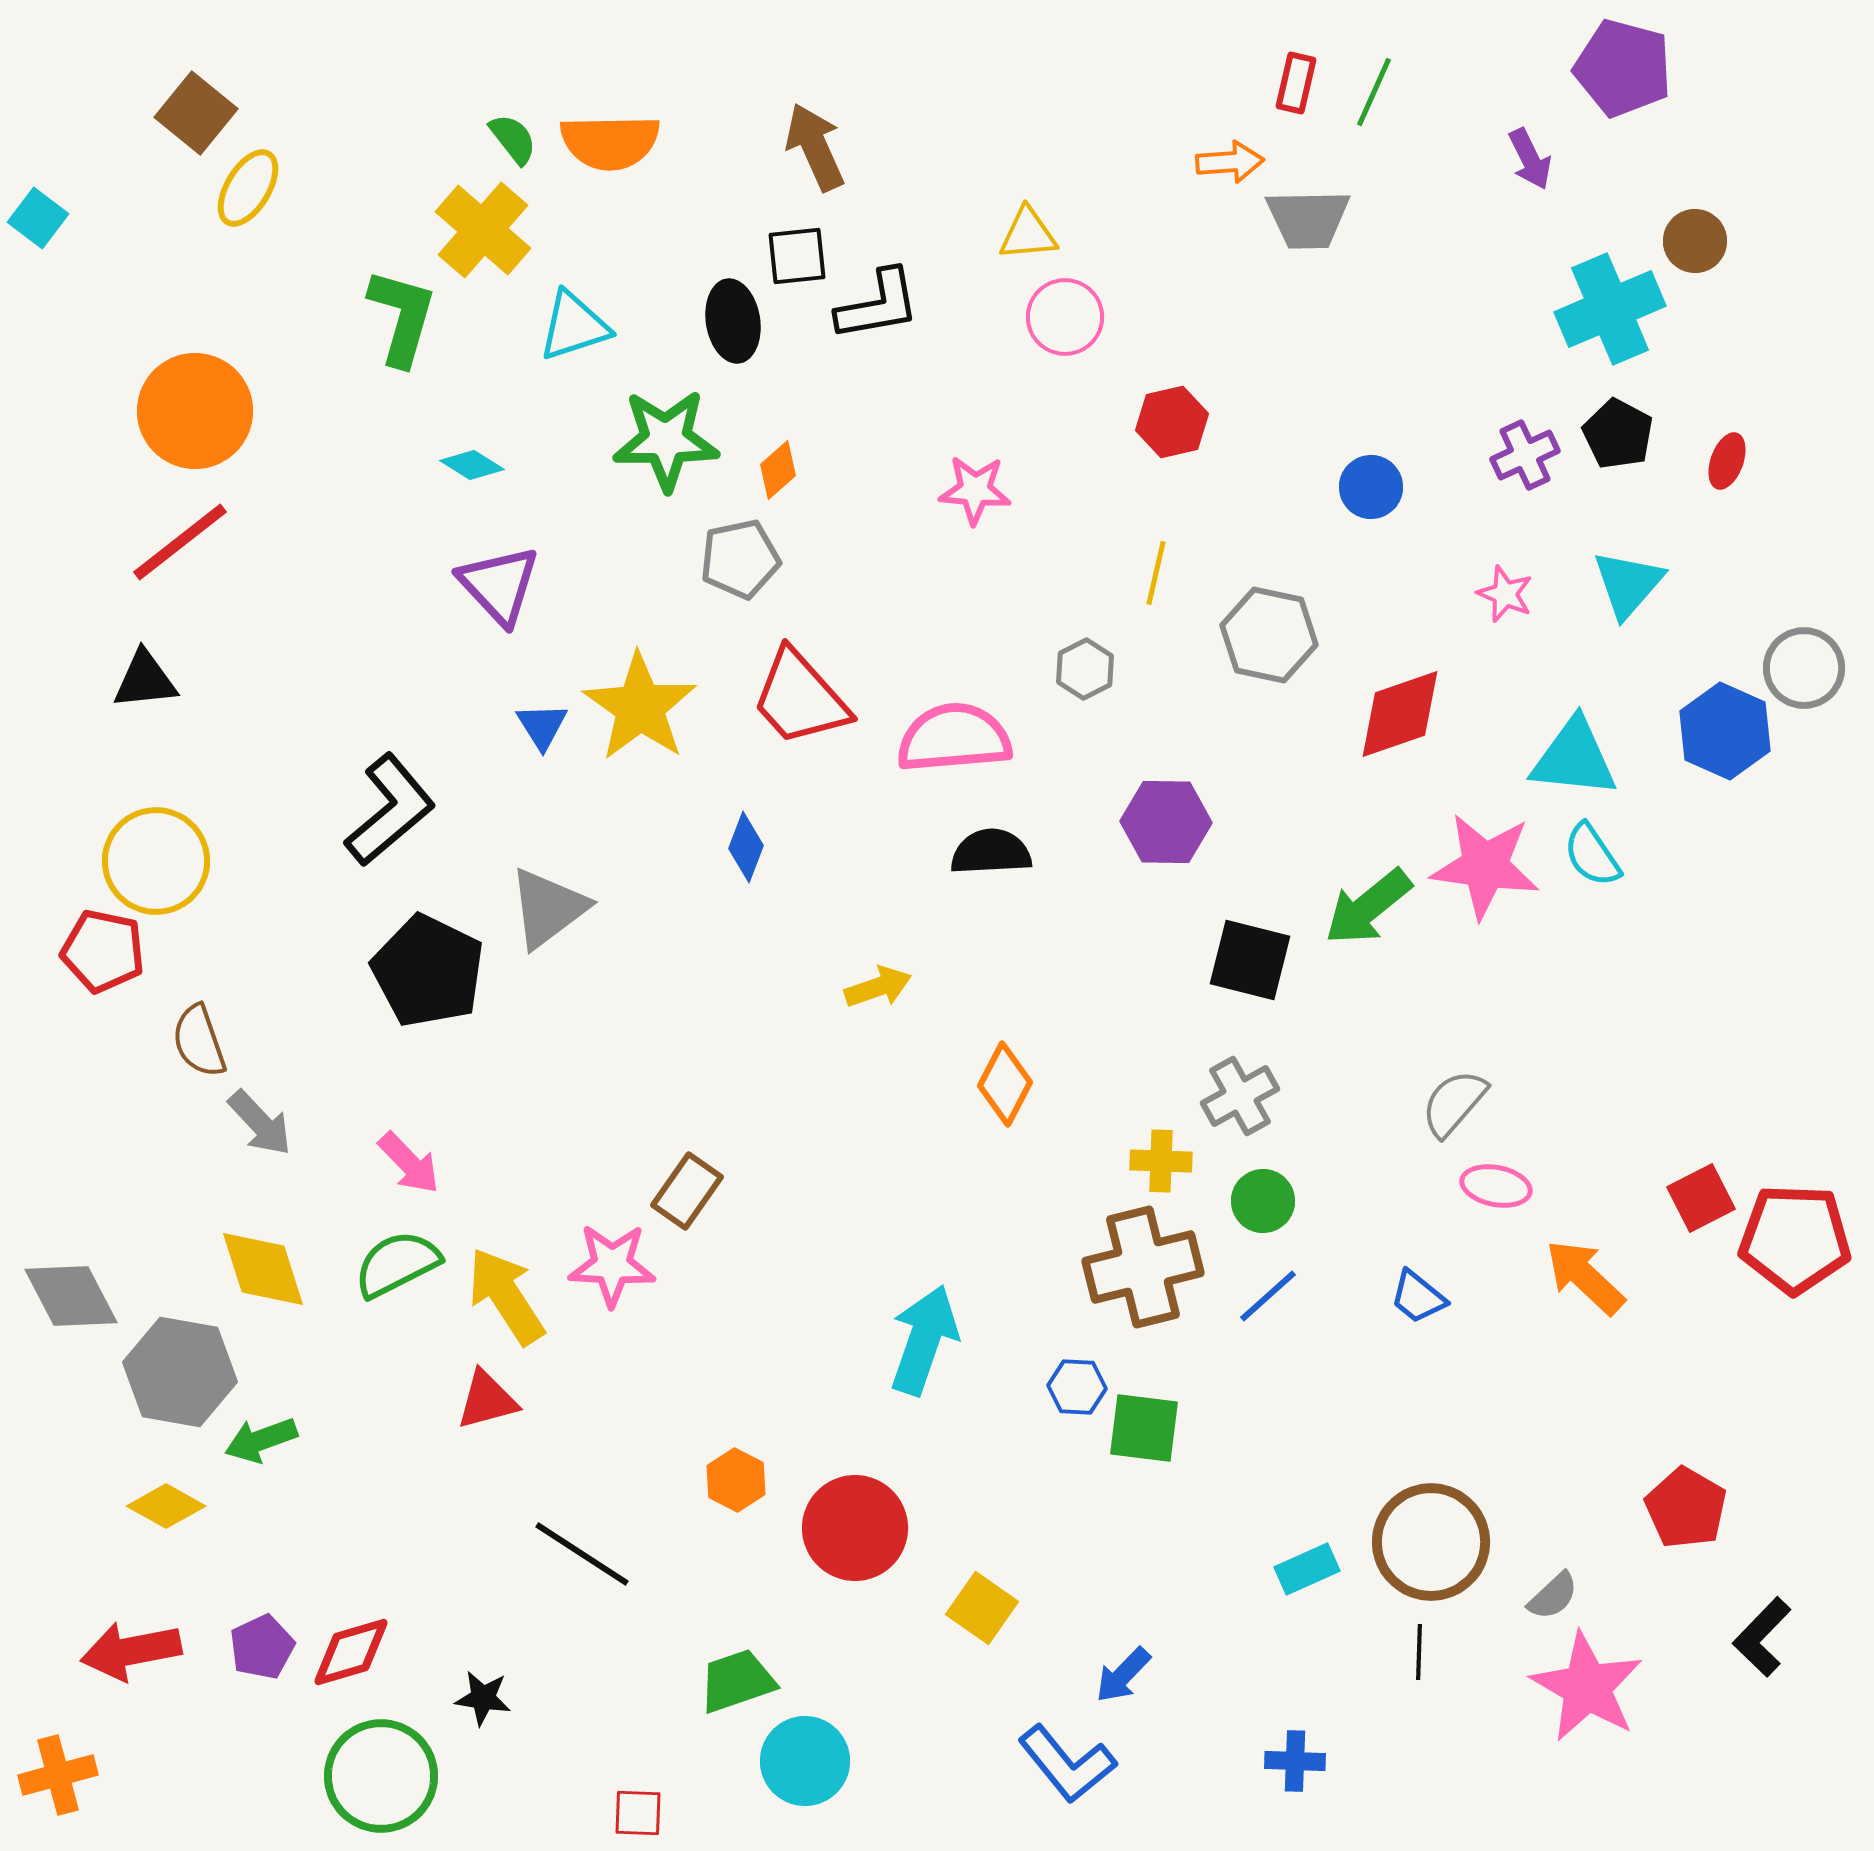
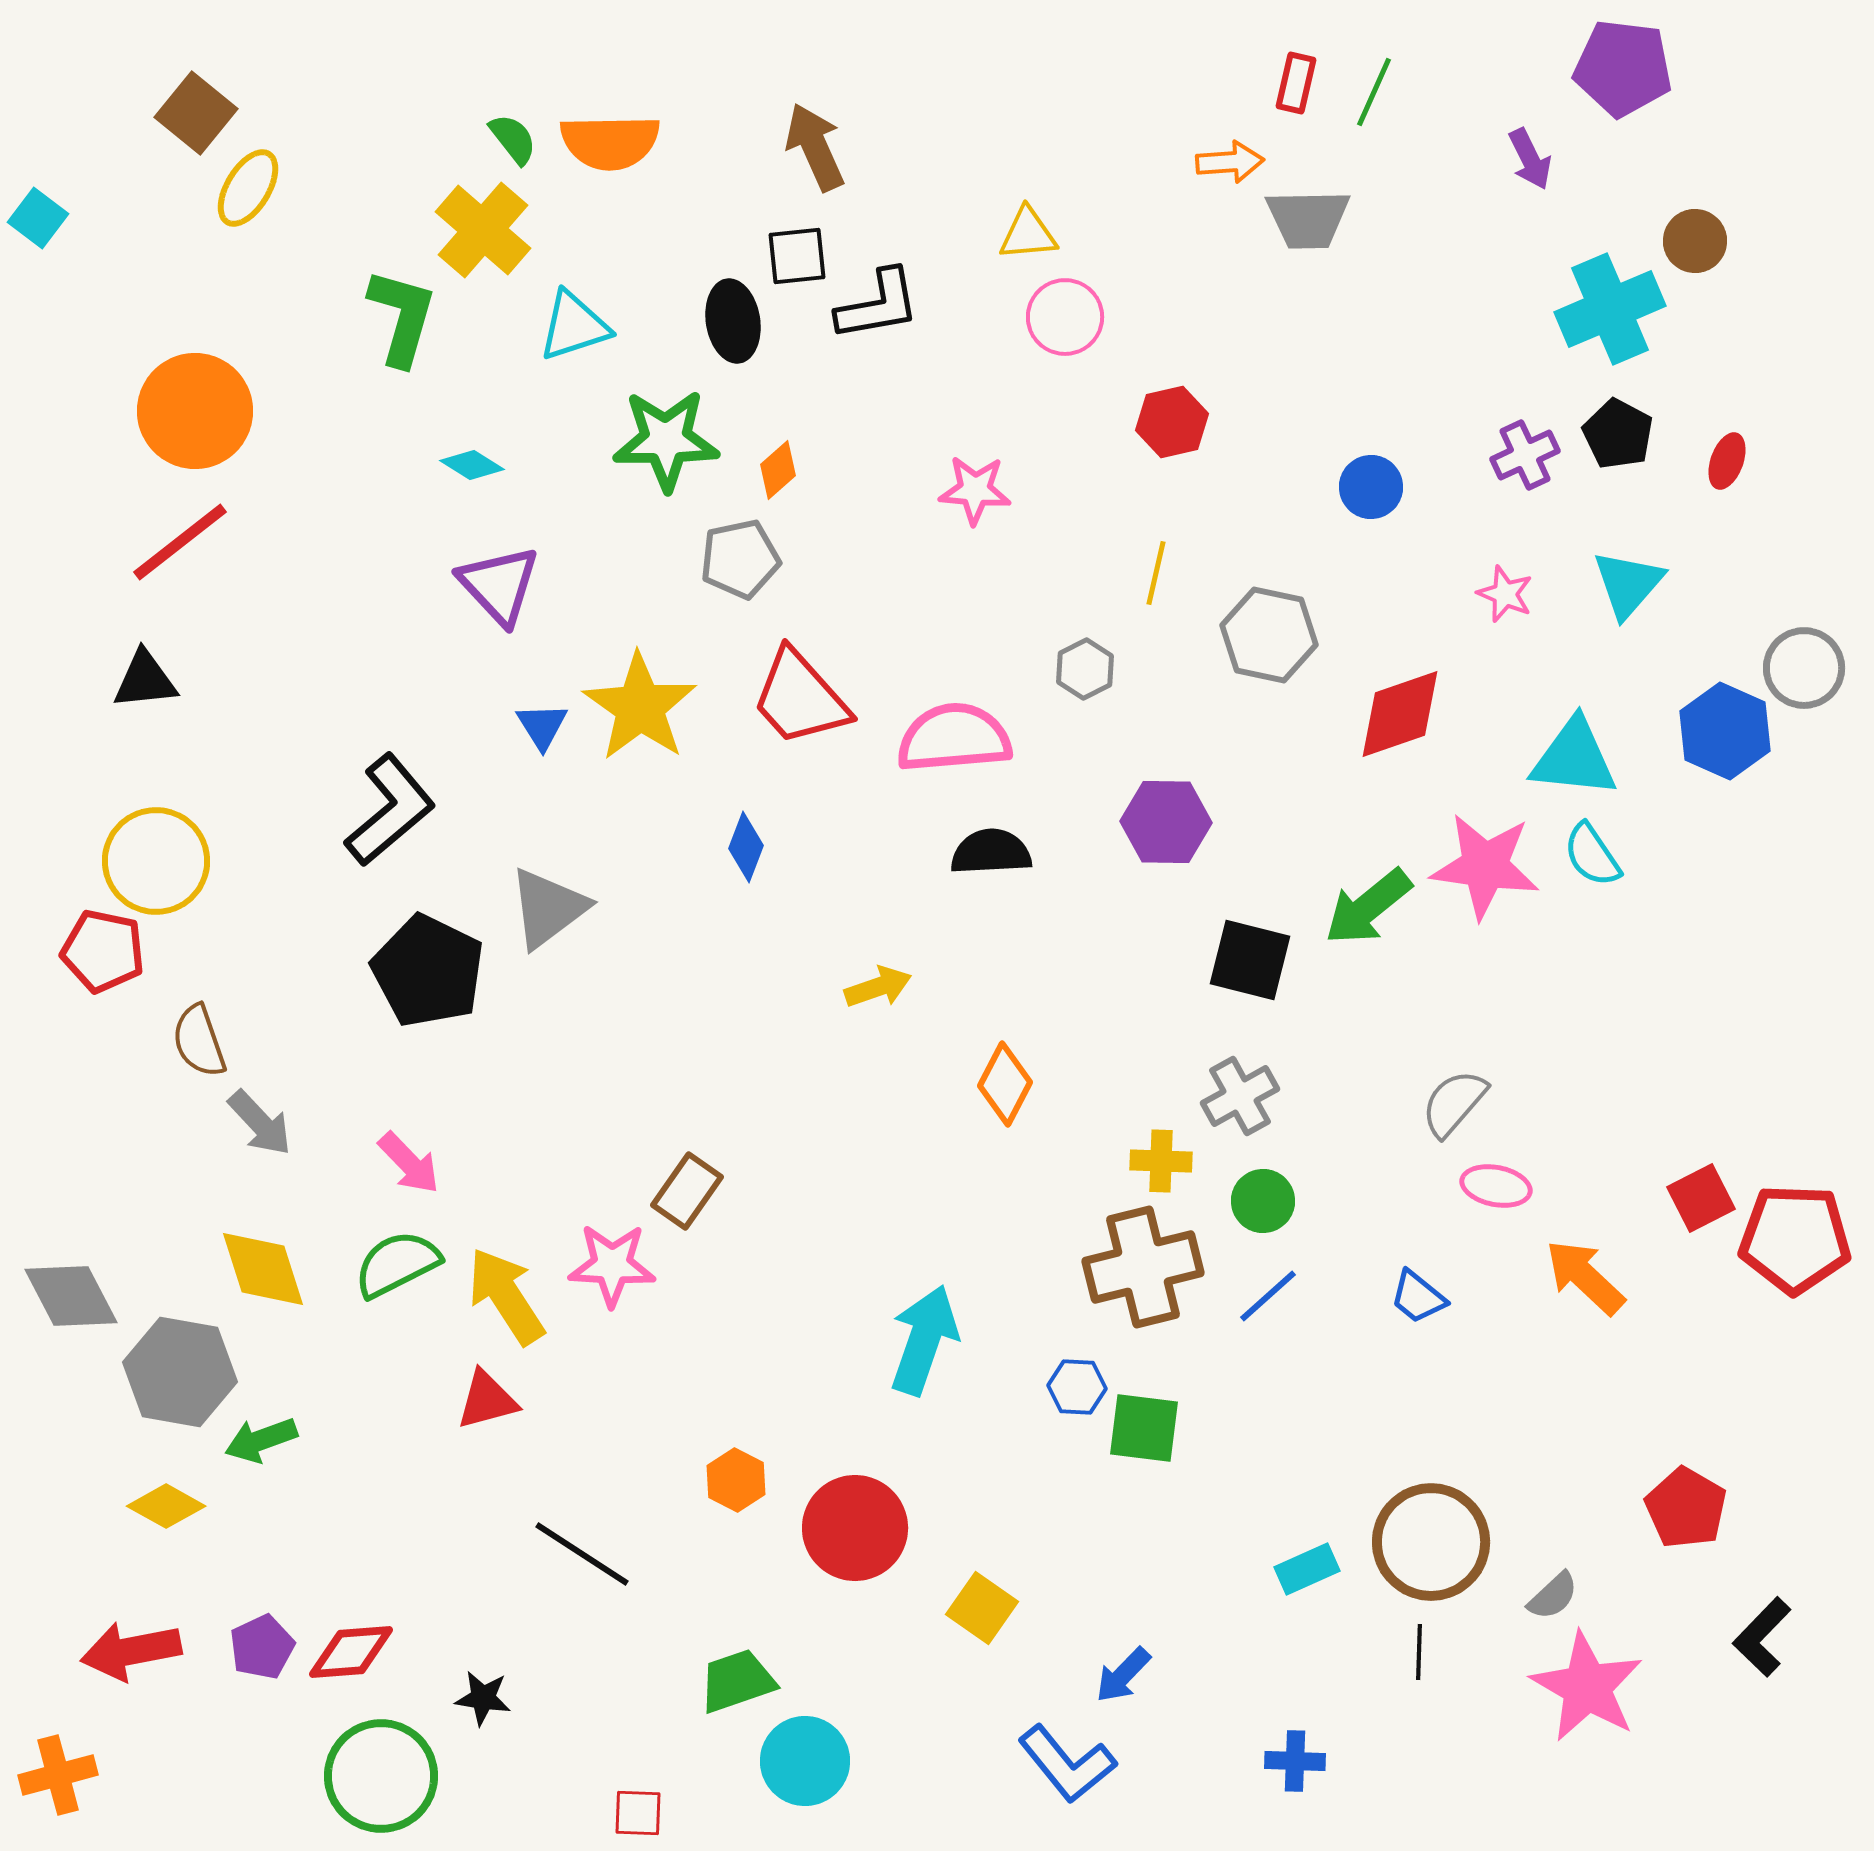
purple pentagon at (1623, 68): rotated 8 degrees counterclockwise
red diamond at (351, 1652): rotated 12 degrees clockwise
